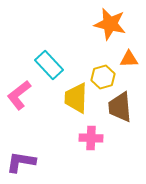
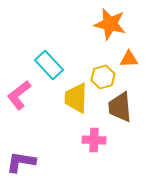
pink cross: moved 3 px right, 2 px down
